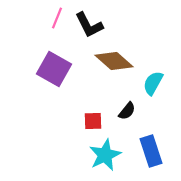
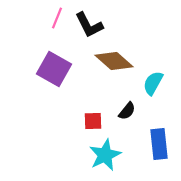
blue rectangle: moved 8 px right, 7 px up; rotated 12 degrees clockwise
